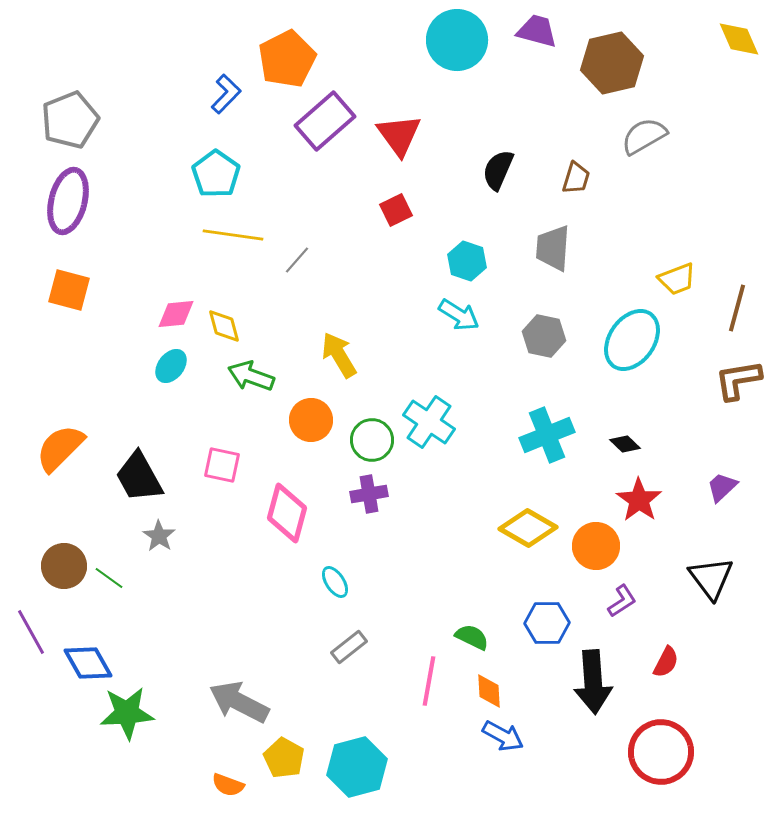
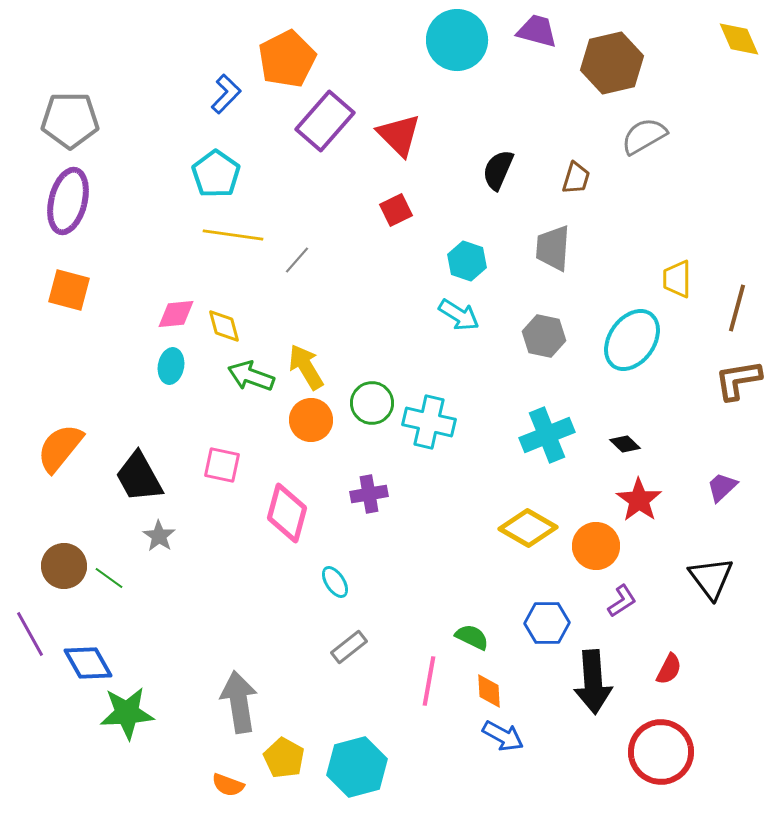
gray pentagon at (70, 120): rotated 22 degrees clockwise
purple rectangle at (325, 121): rotated 8 degrees counterclockwise
red triangle at (399, 135): rotated 9 degrees counterclockwise
yellow trapezoid at (677, 279): rotated 111 degrees clockwise
yellow arrow at (339, 355): moved 33 px left, 12 px down
cyan ellipse at (171, 366): rotated 28 degrees counterclockwise
cyan cross at (429, 422): rotated 21 degrees counterclockwise
green circle at (372, 440): moved 37 px up
orange semicircle at (60, 448): rotated 6 degrees counterclockwise
purple line at (31, 632): moved 1 px left, 2 px down
red semicircle at (666, 662): moved 3 px right, 7 px down
gray arrow at (239, 702): rotated 54 degrees clockwise
